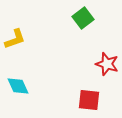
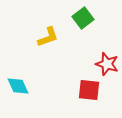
yellow L-shape: moved 33 px right, 2 px up
red square: moved 10 px up
